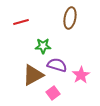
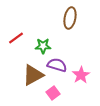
red line: moved 5 px left, 16 px down; rotated 21 degrees counterclockwise
